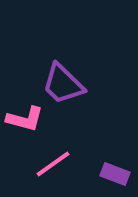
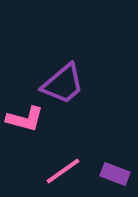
purple trapezoid: rotated 84 degrees counterclockwise
pink line: moved 10 px right, 7 px down
